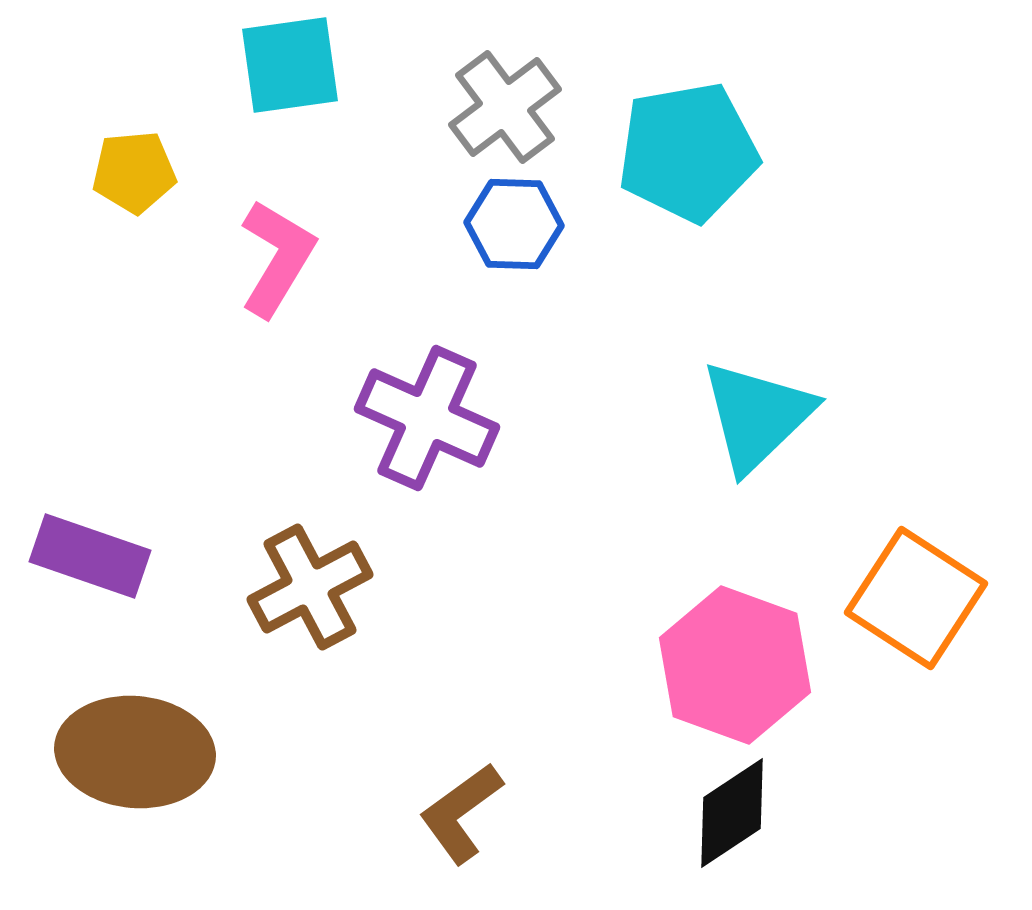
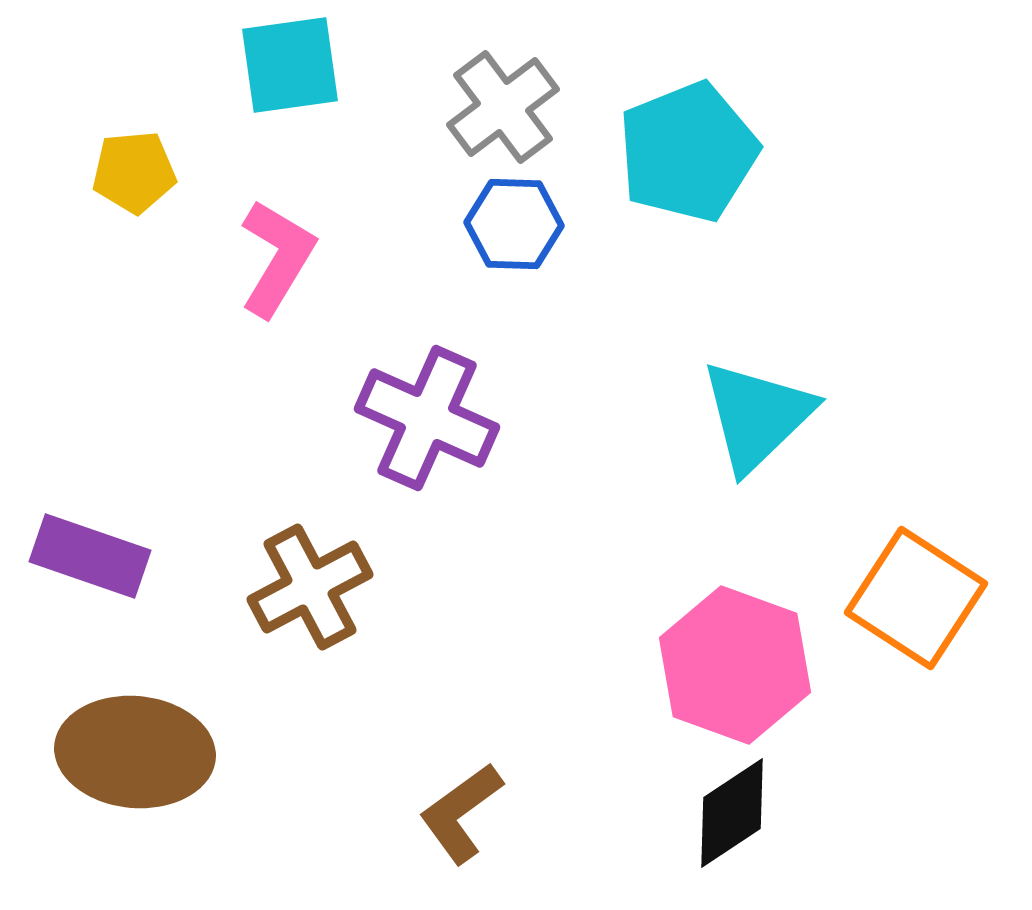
gray cross: moved 2 px left
cyan pentagon: rotated 12 degrees counterclockwise
